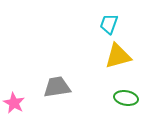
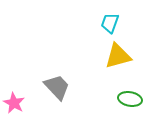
cyan trapezoid: moved 1 px right, 1 px up
gray trapezoid: rotated 56 degrees clockwise
green ellipse: moved 4 px right, 1 px down
